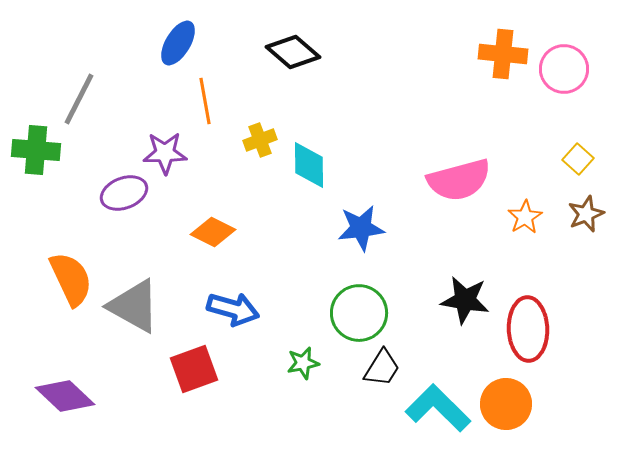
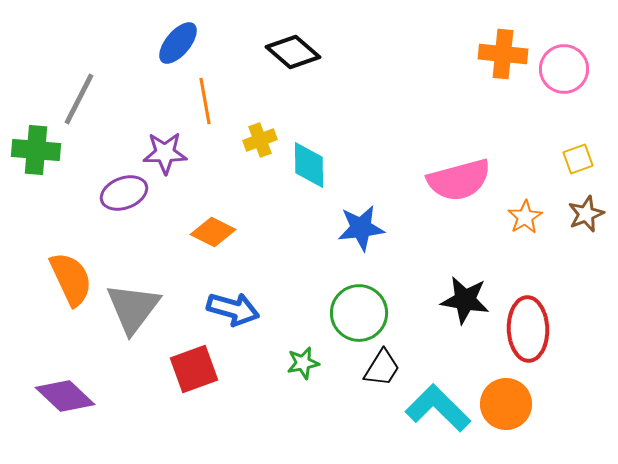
blue ellipse: rotated 9 degrees clockwise
yellow square: rotated 28 degrees clockwise
gray triangle: moved 1 px left, 2 px down; rotated 38 degrees clockwise
